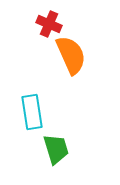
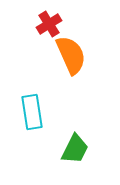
red cross: rotated 35 degrees clockwise
green trapezoid: moved 19 px right; rotated 44 degrees clockwise
